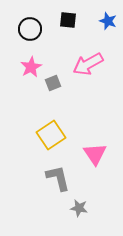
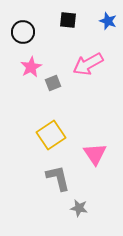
black circle: moved 7 px left, 3 px down
